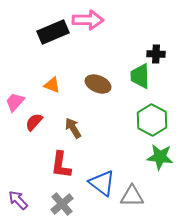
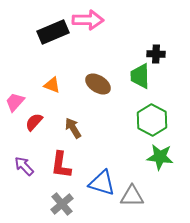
brown ellipse: rotated 10 degrees clockwise
blue triangle: rotated 20 degrees counterclockwise
purple arrow: moved 6 px right, 34 px up
